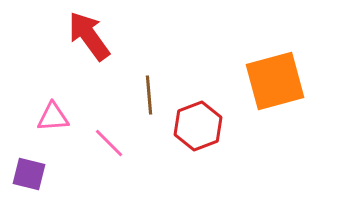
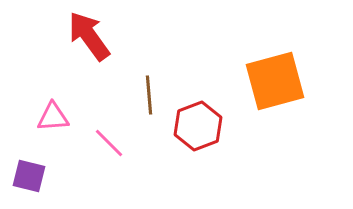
purple square: moved 2 px down
